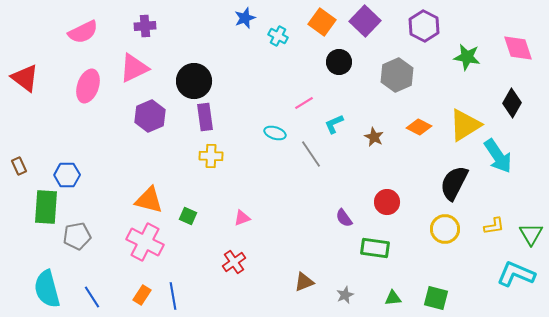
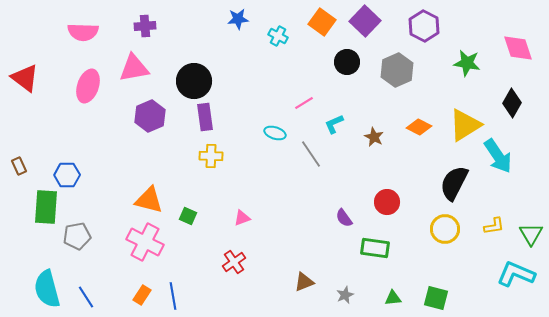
blue star at (245, 18): moved 7 px left, 1 px down; rotated 15 degrees clockwise
pink semicircle at (83, 32): rotated 28 degrees clockwise
green star at (467, 57): moved 6 px down
black circle at (339, 62): moved 8 px right
pink triangle at (134, 68): rotated 16 degrees clockwise
gray hexagon at (397, 75): moved 5 px up
blue line at (92, 297): moved 6 px left
